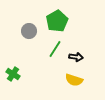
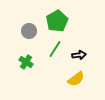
black arrow: moved 3 px right, 2 px up; rotated 16 degrees counterclockwise
green cross: moved 13 px right, 12 px up
yellow semicircle: moved 2 px right, 1 px up; rotated 54 degrees counterclockwise
